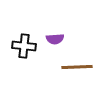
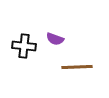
purple semicircle: rotated 24 degrees clockwise
